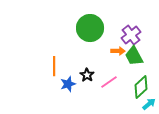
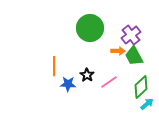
blue star: rotated 21 degrees clockwise
cyan arrow: moved 2 px left
